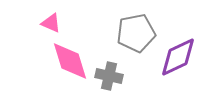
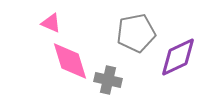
gray cross: moved 1 px left, 4 px down
